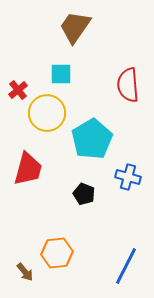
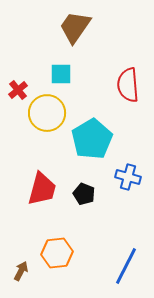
red trapezoid: moved 14 px right, 20 px down
brown arrow: moved 4 px left, 1 px up; rotated 114 degrees counterclockwise
